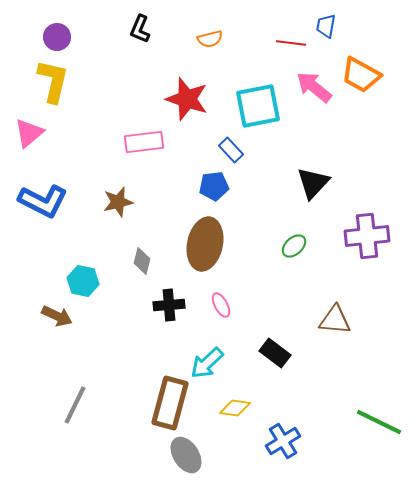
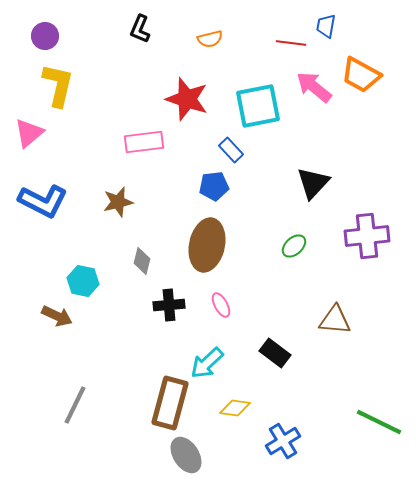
purple circle: moved 12 px left, 1 px up
yellow L-shape: moved 5 px right, 4 px down
brown ellipse: moved 2 px right, 1 px down
